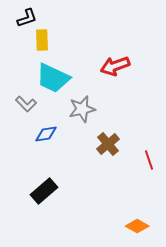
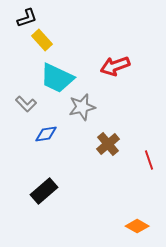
yellow rectangle: rotated 40 degrees counterclockwise
cyan trapezoid: moved 4 px right
gray star: moved 2 px up
